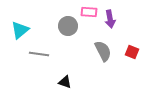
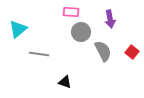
pink rectangle: moved 18 px left
gray circle: moved 13 px right, 6 px down
cyan triangle: moved 2 px left, 1 px up
red square: rotated 16 degrees clockwise
